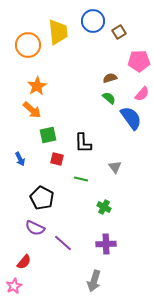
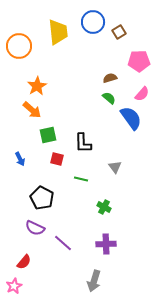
blue circle: moved 1 px down
orange circle: moved 9 px left, 1 px down
